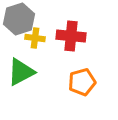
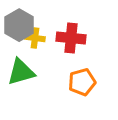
gray hexagon: moved 6 px down; rotated 12 degrees counterclockwise
red cross: moved 2 px down
green triangle: rotated 12 degrees clockwise
